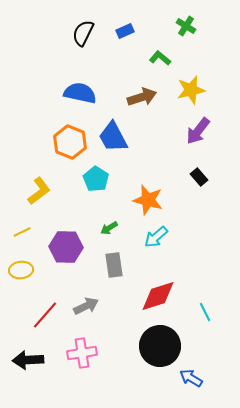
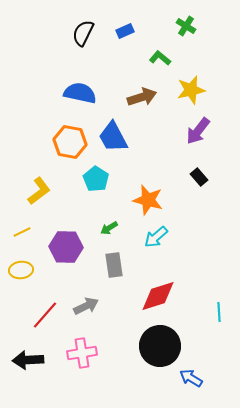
orange hexagon: rotated 12 degrees counterclockwise
cyan line: moved 14 px right; rotated 24 degrees clockwise
